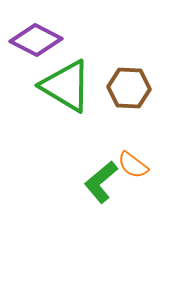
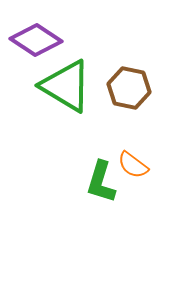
purple diamond: rotated 6 degrees clockwise
brown hexagon: rotated 9 degrees clockwise
green L-shape: rotated 33 degrees counterclockwise
